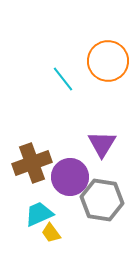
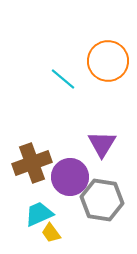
cyan line: rotated 12 degrees counterclockwise
